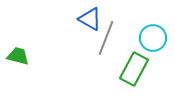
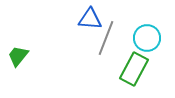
blue triangle: rotated 25 degrees counterclockwise
cyan circle: moved 6 px left
green trapezoid: rotated 65 degrees counterclockwise
